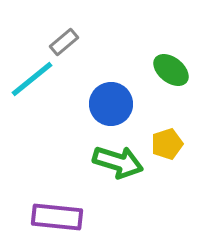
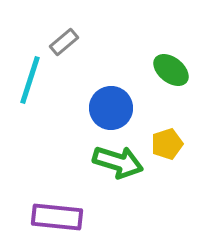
cyan line: moved 2 px left, 1 px down; rotated 33 degrees counterclockwise
blue circle: moved 4 px down
